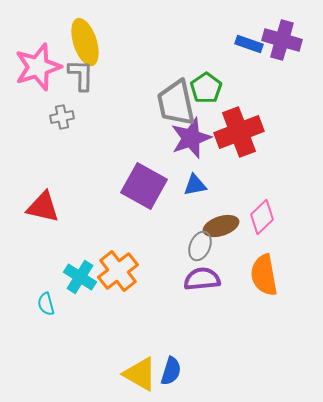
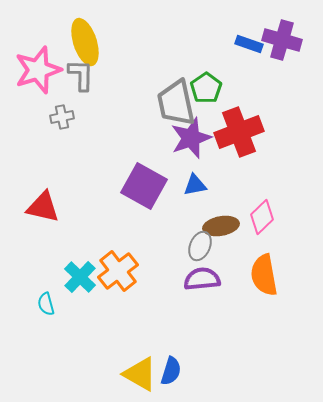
pink star: moved 3 px down
brown ellipse: rotated 8 degrees clockwise
cyan cross: rotated 12 degrees clockwise
